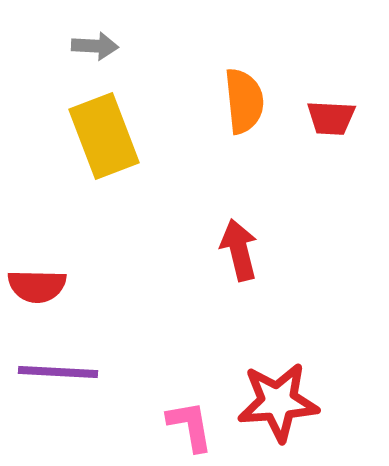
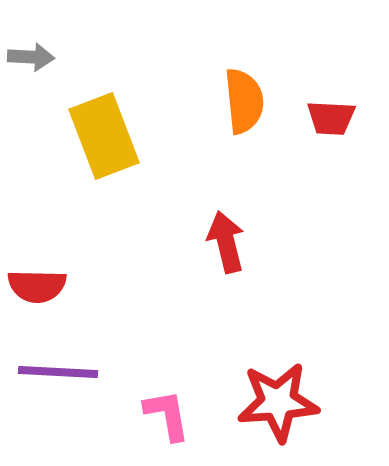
gray arrow: moved 64 px left, 11 px down
red arrow: moved 13 px left, 8 px up
pink L-shape: moved 23 px left, 11 px up
